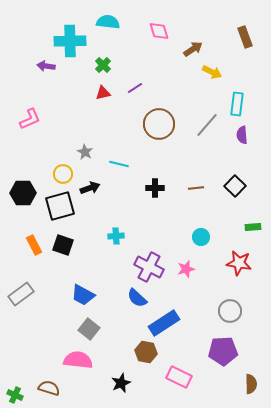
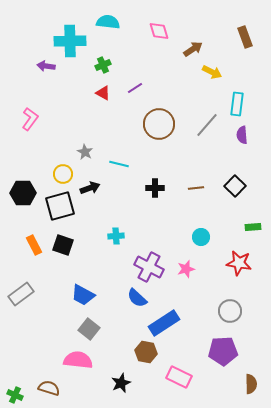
green cross at (103, 65): rotated 21 degrees clockwise
red triangle at (103, 93): rotated 42 degrees clockwise
pink L-shape at (30, 119): rotated 30 degrees counterclockwise
